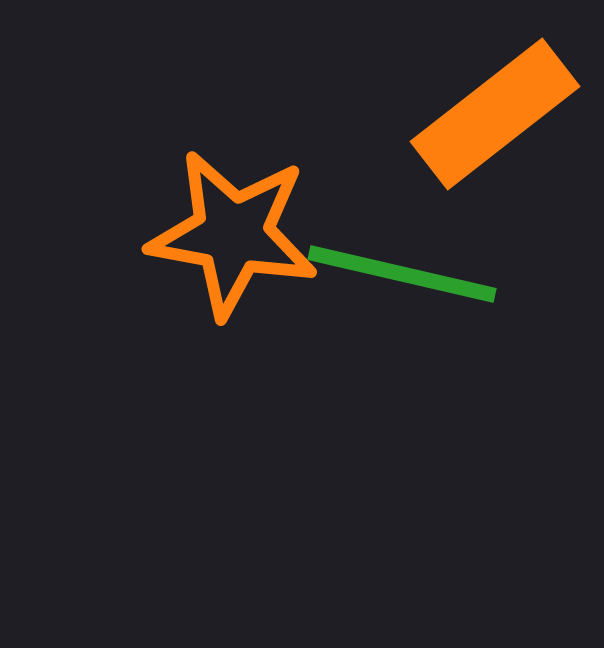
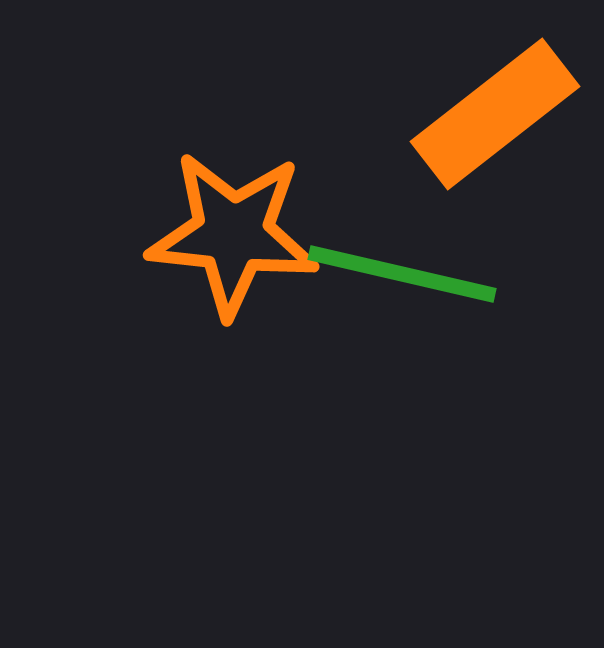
orange star: rotated 4 degrees counterclockwise
